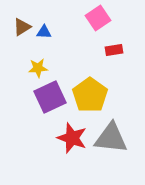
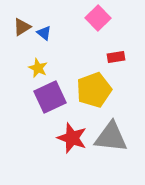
pink square: rotated 10 degrees counterclockwise
blue triangle: moved 1 px down; rotated 35 degrees clockwise
red rectangle: moved 2 px right, 7 px down
yellow star: rotated 30 degrees clockwise
yellow pentagon: moved 4 px right, 5 px up; rotated 16 degrees clockwise
gray triangle: moved 1 px up
